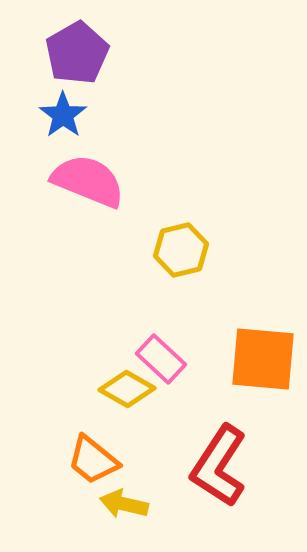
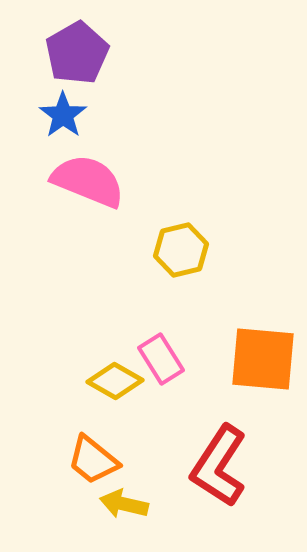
pink rectangle: rotated 15 degrees clockwise
yellow diamond: moved 12 px left, 8 px up
